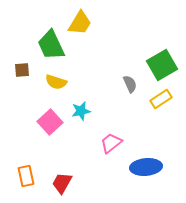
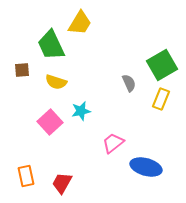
gray semicircle: moved 1 px left, 1 px up
yellow rectangle: rotated 35 degrees counterclockwise
pink trapezoid: moved 2 px right
blue ellipse: rotated 20 degrees clockwise
